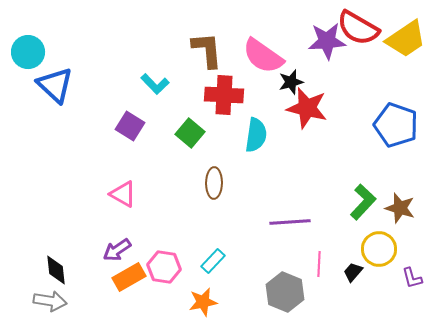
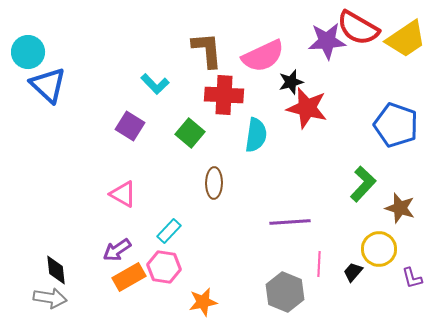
pink semicircle: rotated 60 degrees counterclockwise
blue triangle: moved 7 px left
green L-shape: moved 18 px up
cyan rectangle: moved 44 px left, 30 px up
gray arrow: moved 3 px up
